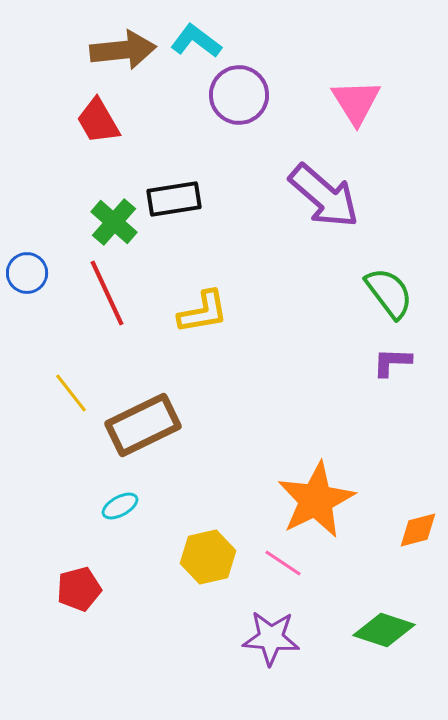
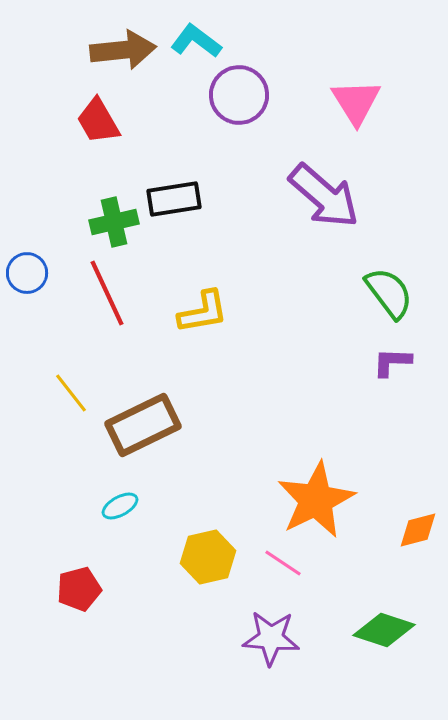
green cross: rotated 36 degrees clockwise
